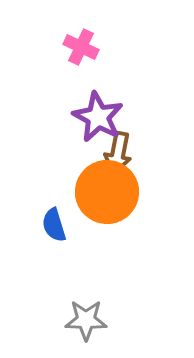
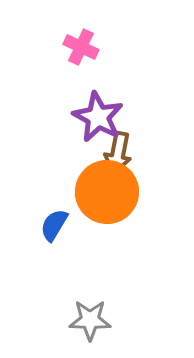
blue semicircle: rotated 48 degrees clockwise
gray star: moved 4 px right
